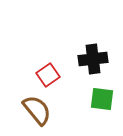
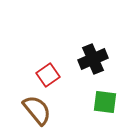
black cross: rotated 16 degrees counterclockwise
green square: moved 3 px right, 3 px down
